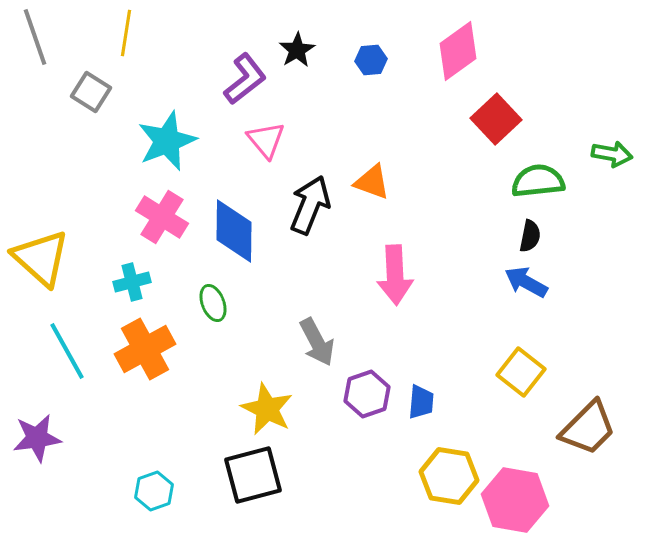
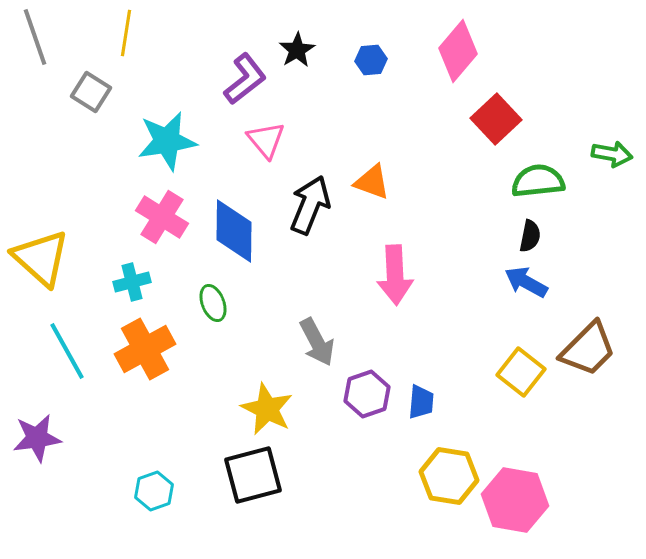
pink diamond: rotated 14 degrees counterclockwise
cyan star: rotated 12 degrees clockwise
brown trapezoid: moved 79 px up
